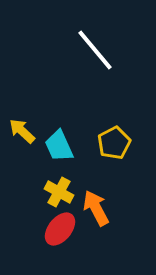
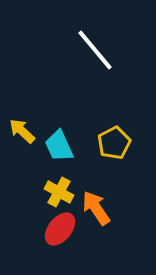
orange arrow: rotated 6 degrees counterclockwise
